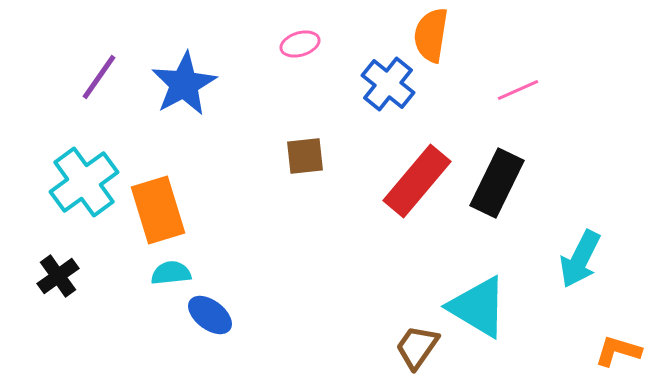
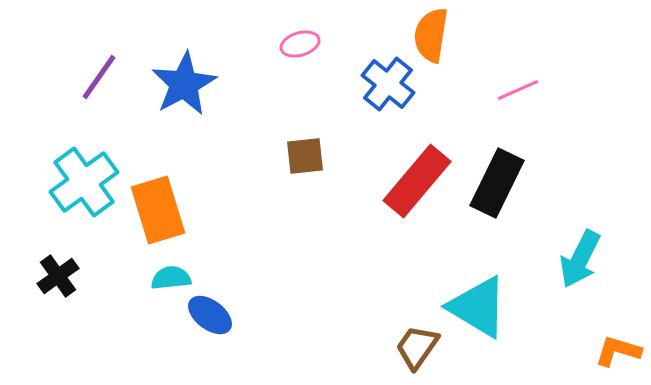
cyan semicircle: moved 5 px down
